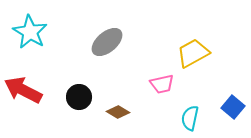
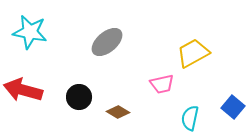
cyan star: rotated 20 degrees counterclockwise
red arrow: rotated 12 degrees counterclockwise
